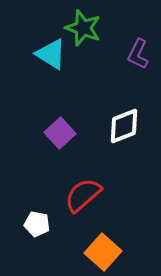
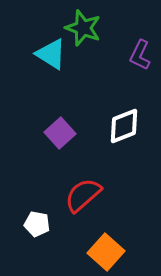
purple L-shape: moved 2 px right, 1 px down
orange square: moved 3 px right
